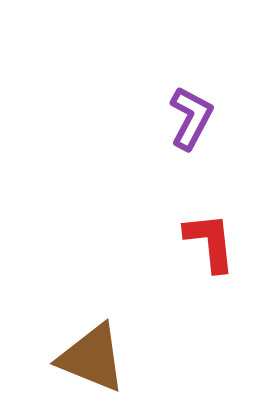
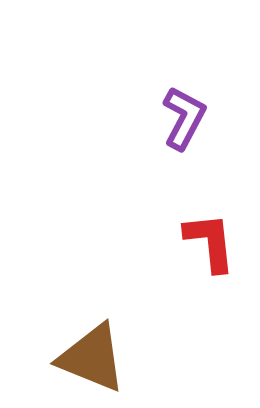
purple L-shape: moved 7 px left
